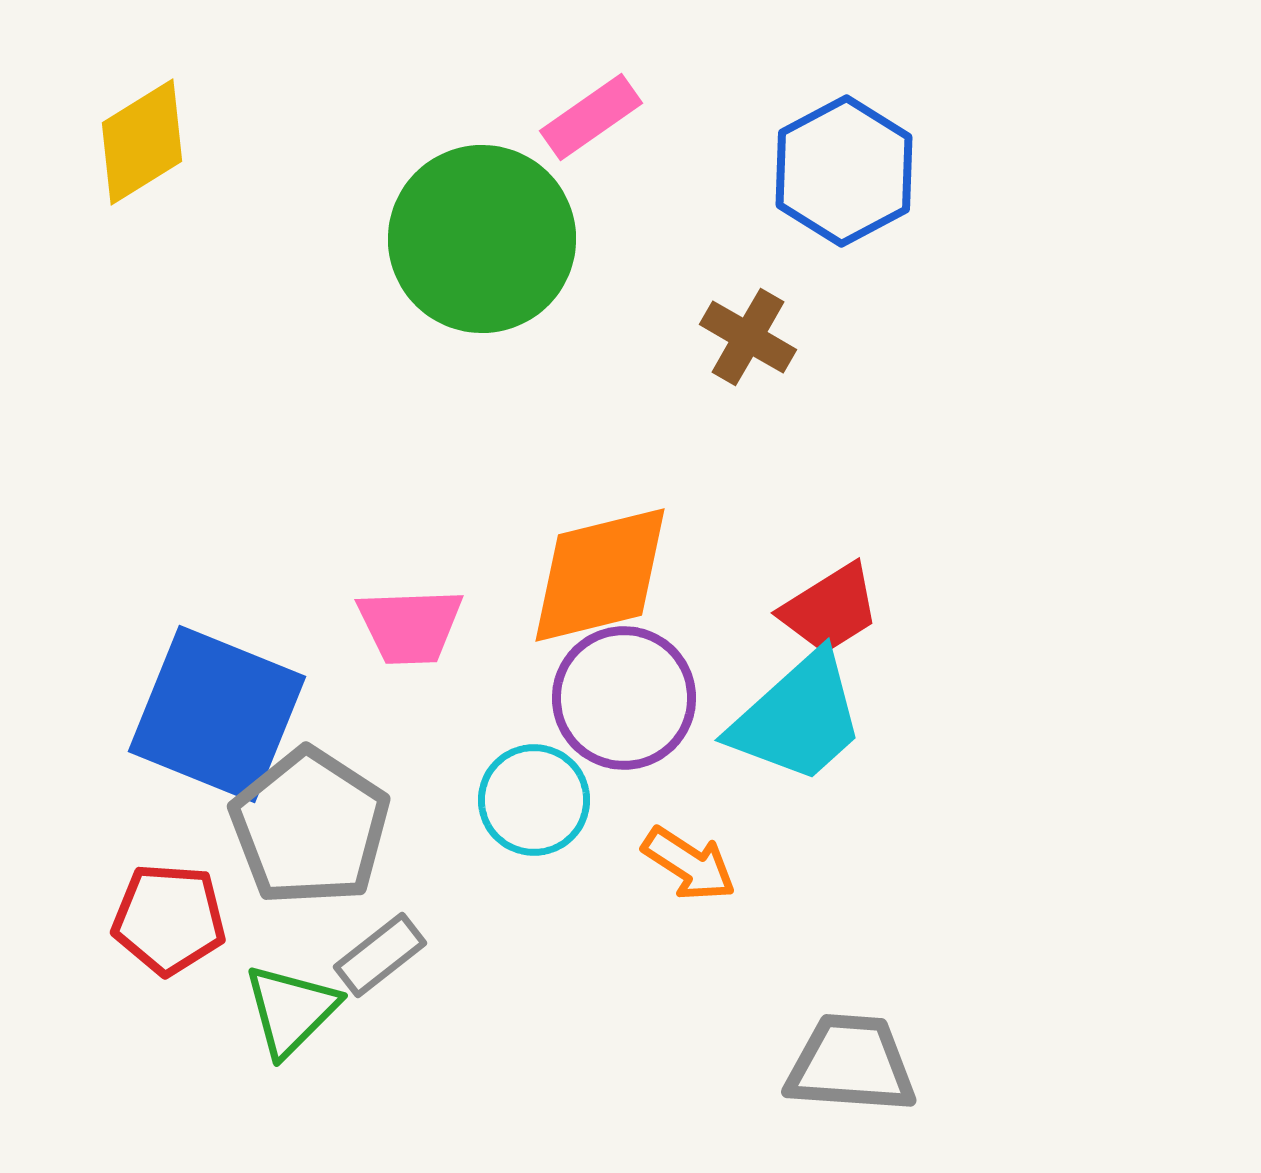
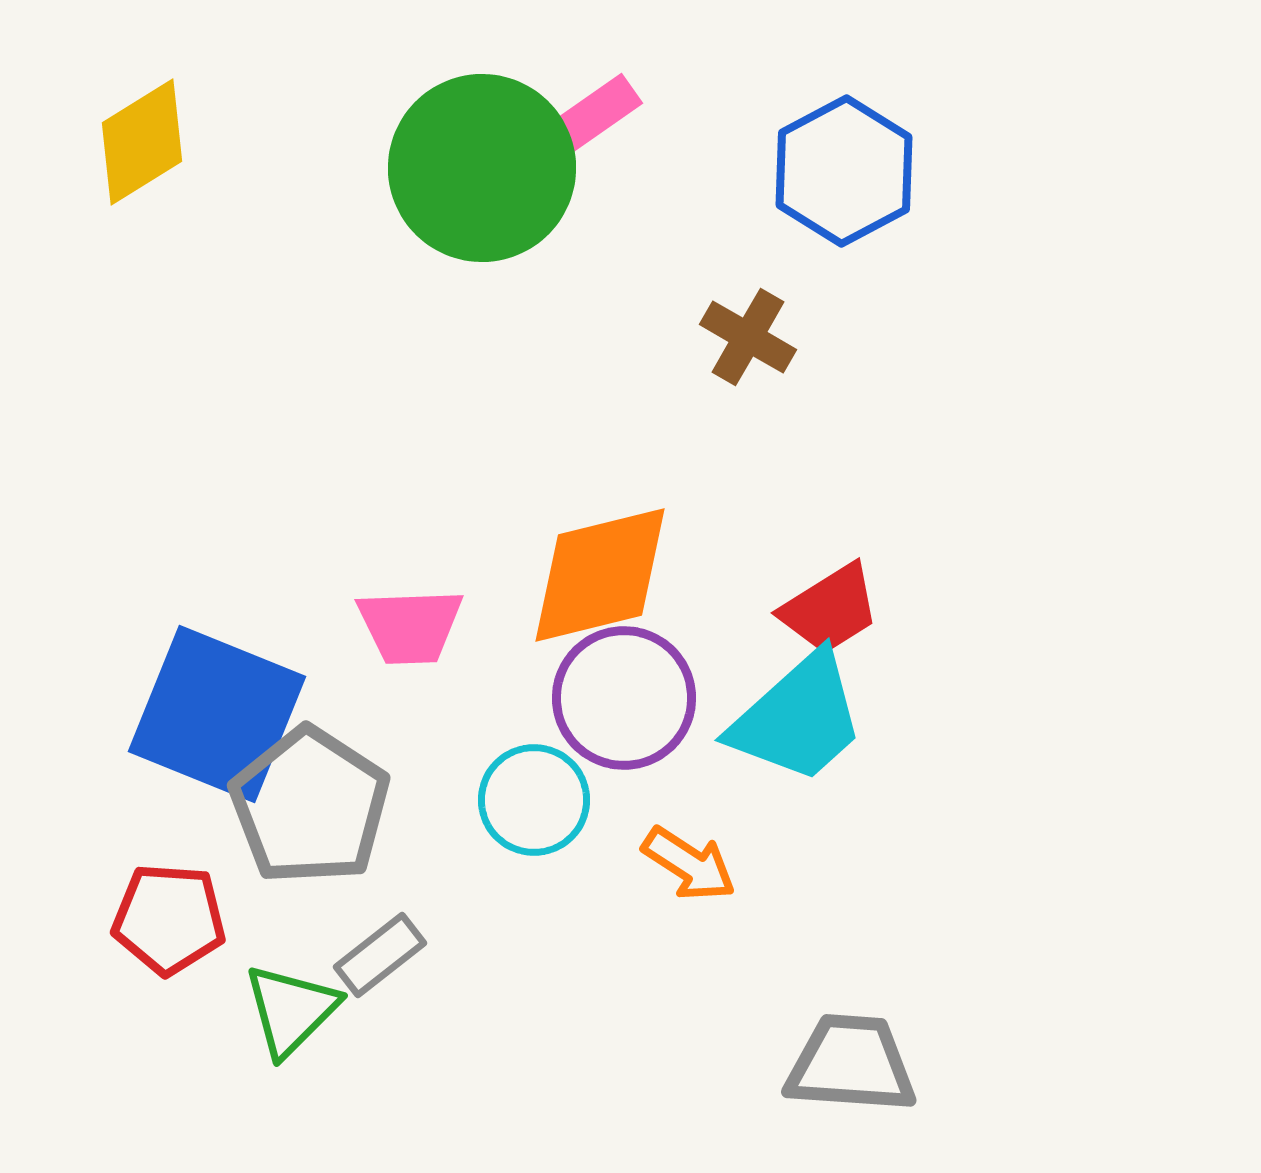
green circle: moved 71 px up
gray pentagon: moved 21 px up
